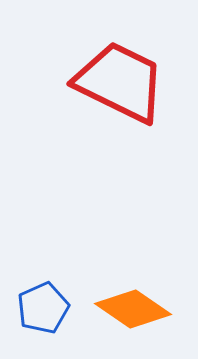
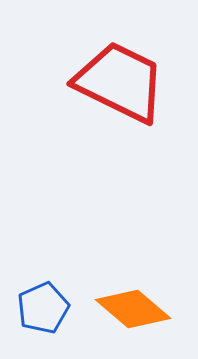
orange diamond: rotated 6 degrees clockwise
